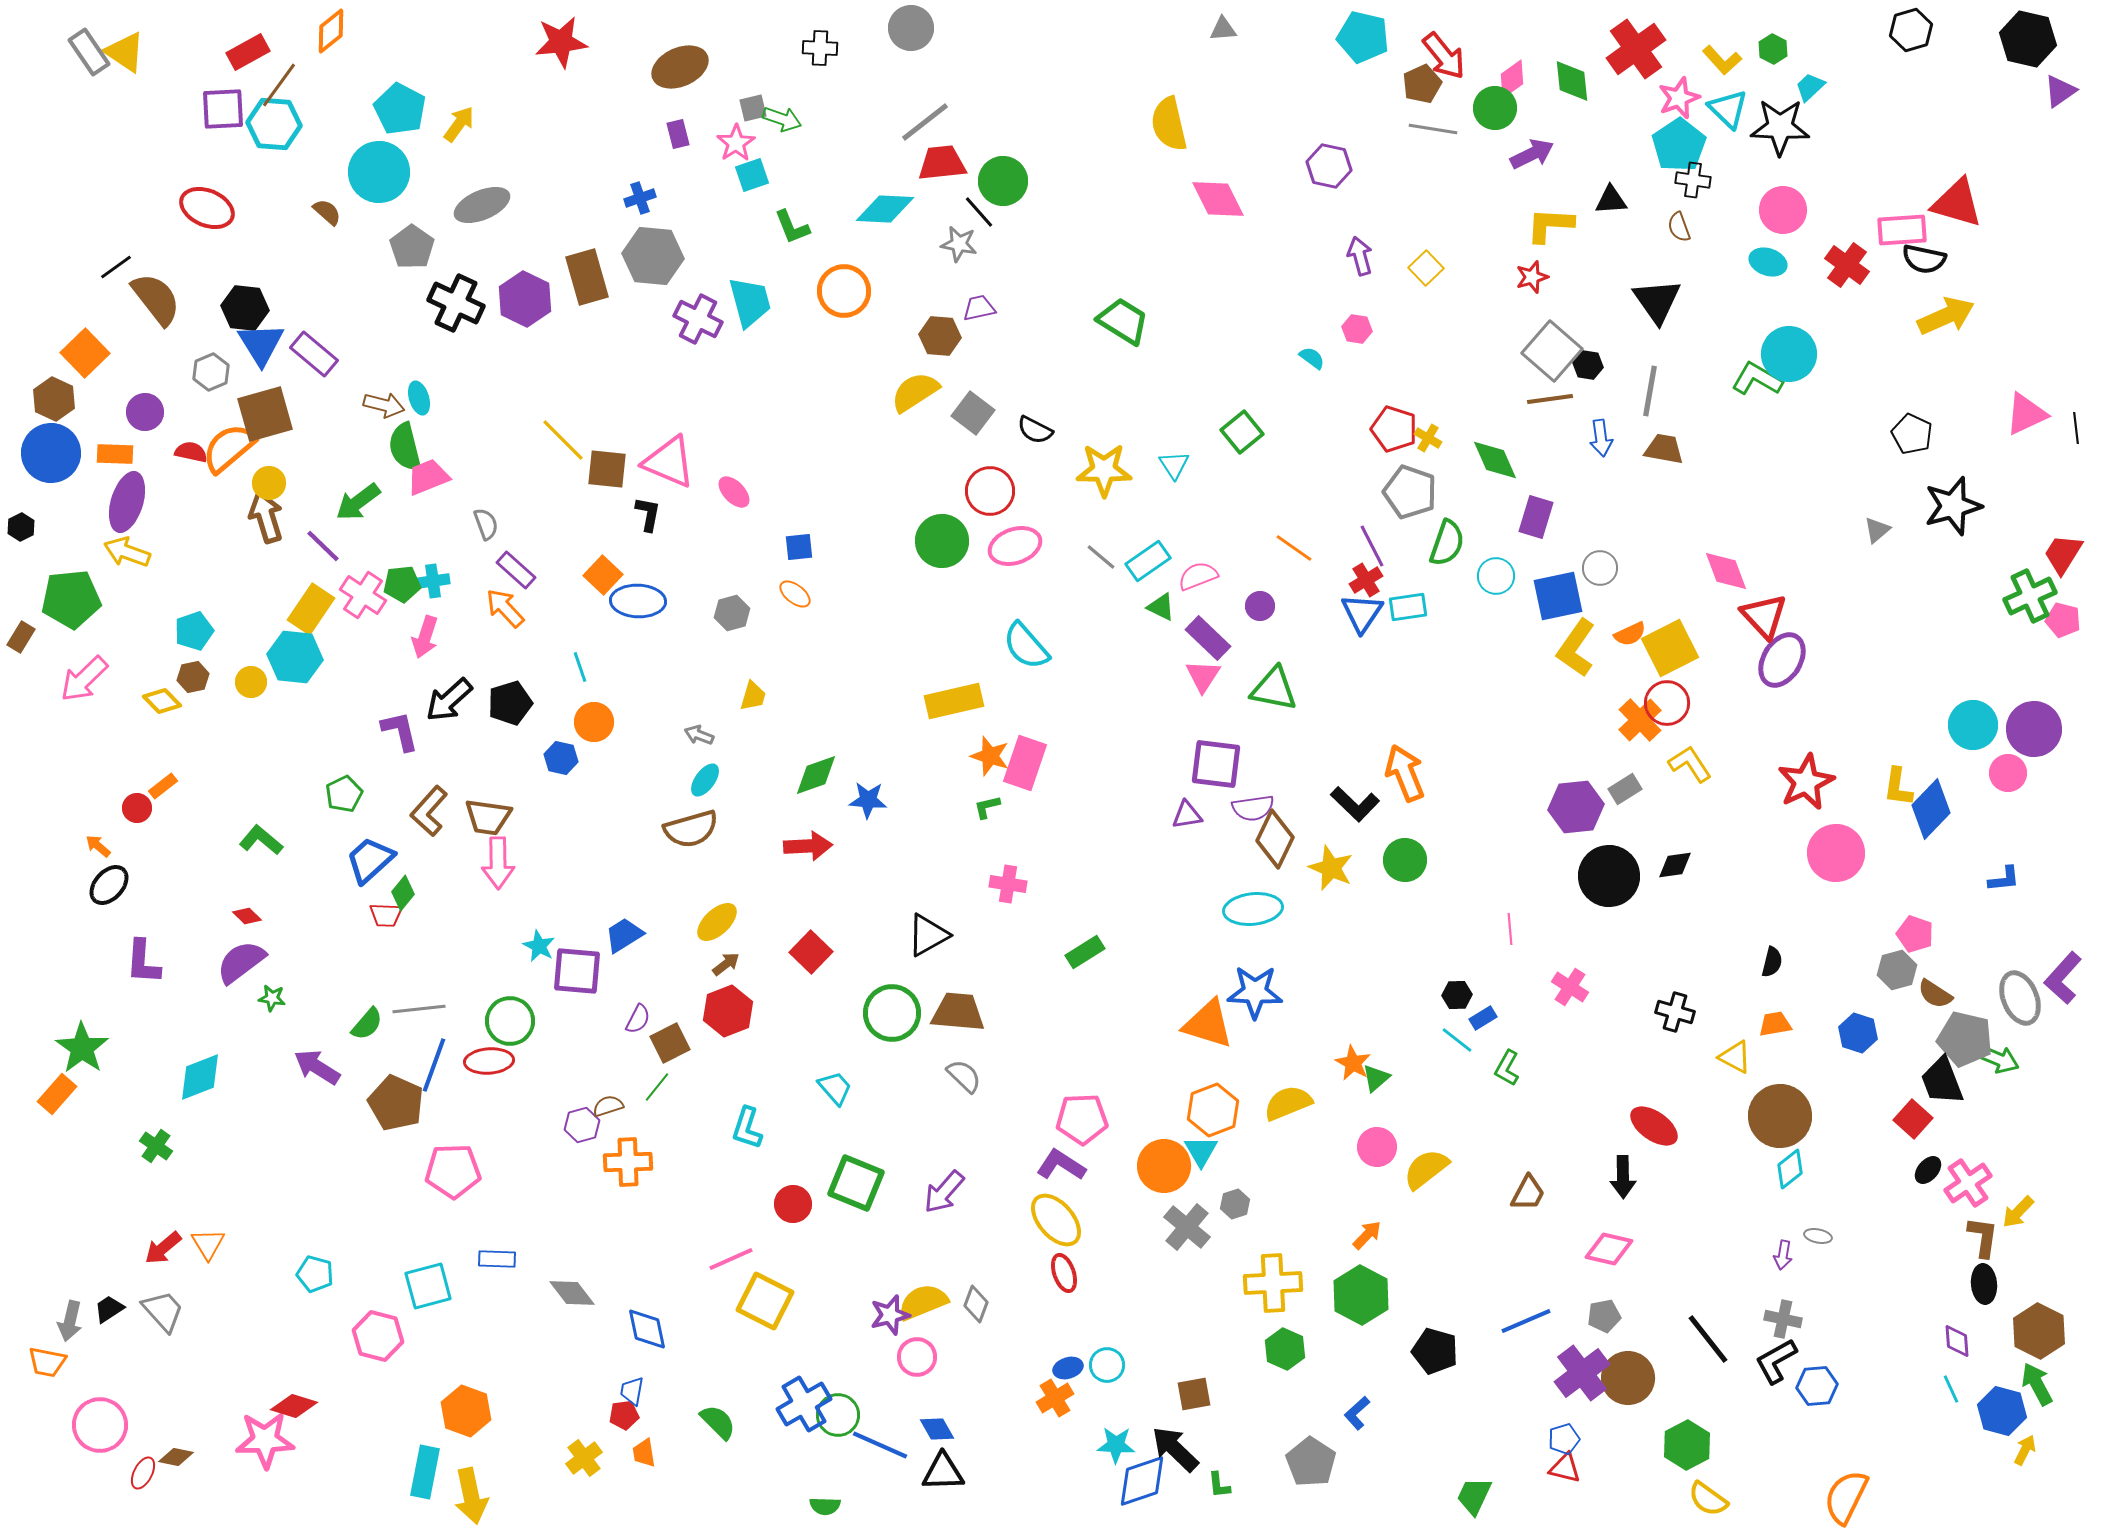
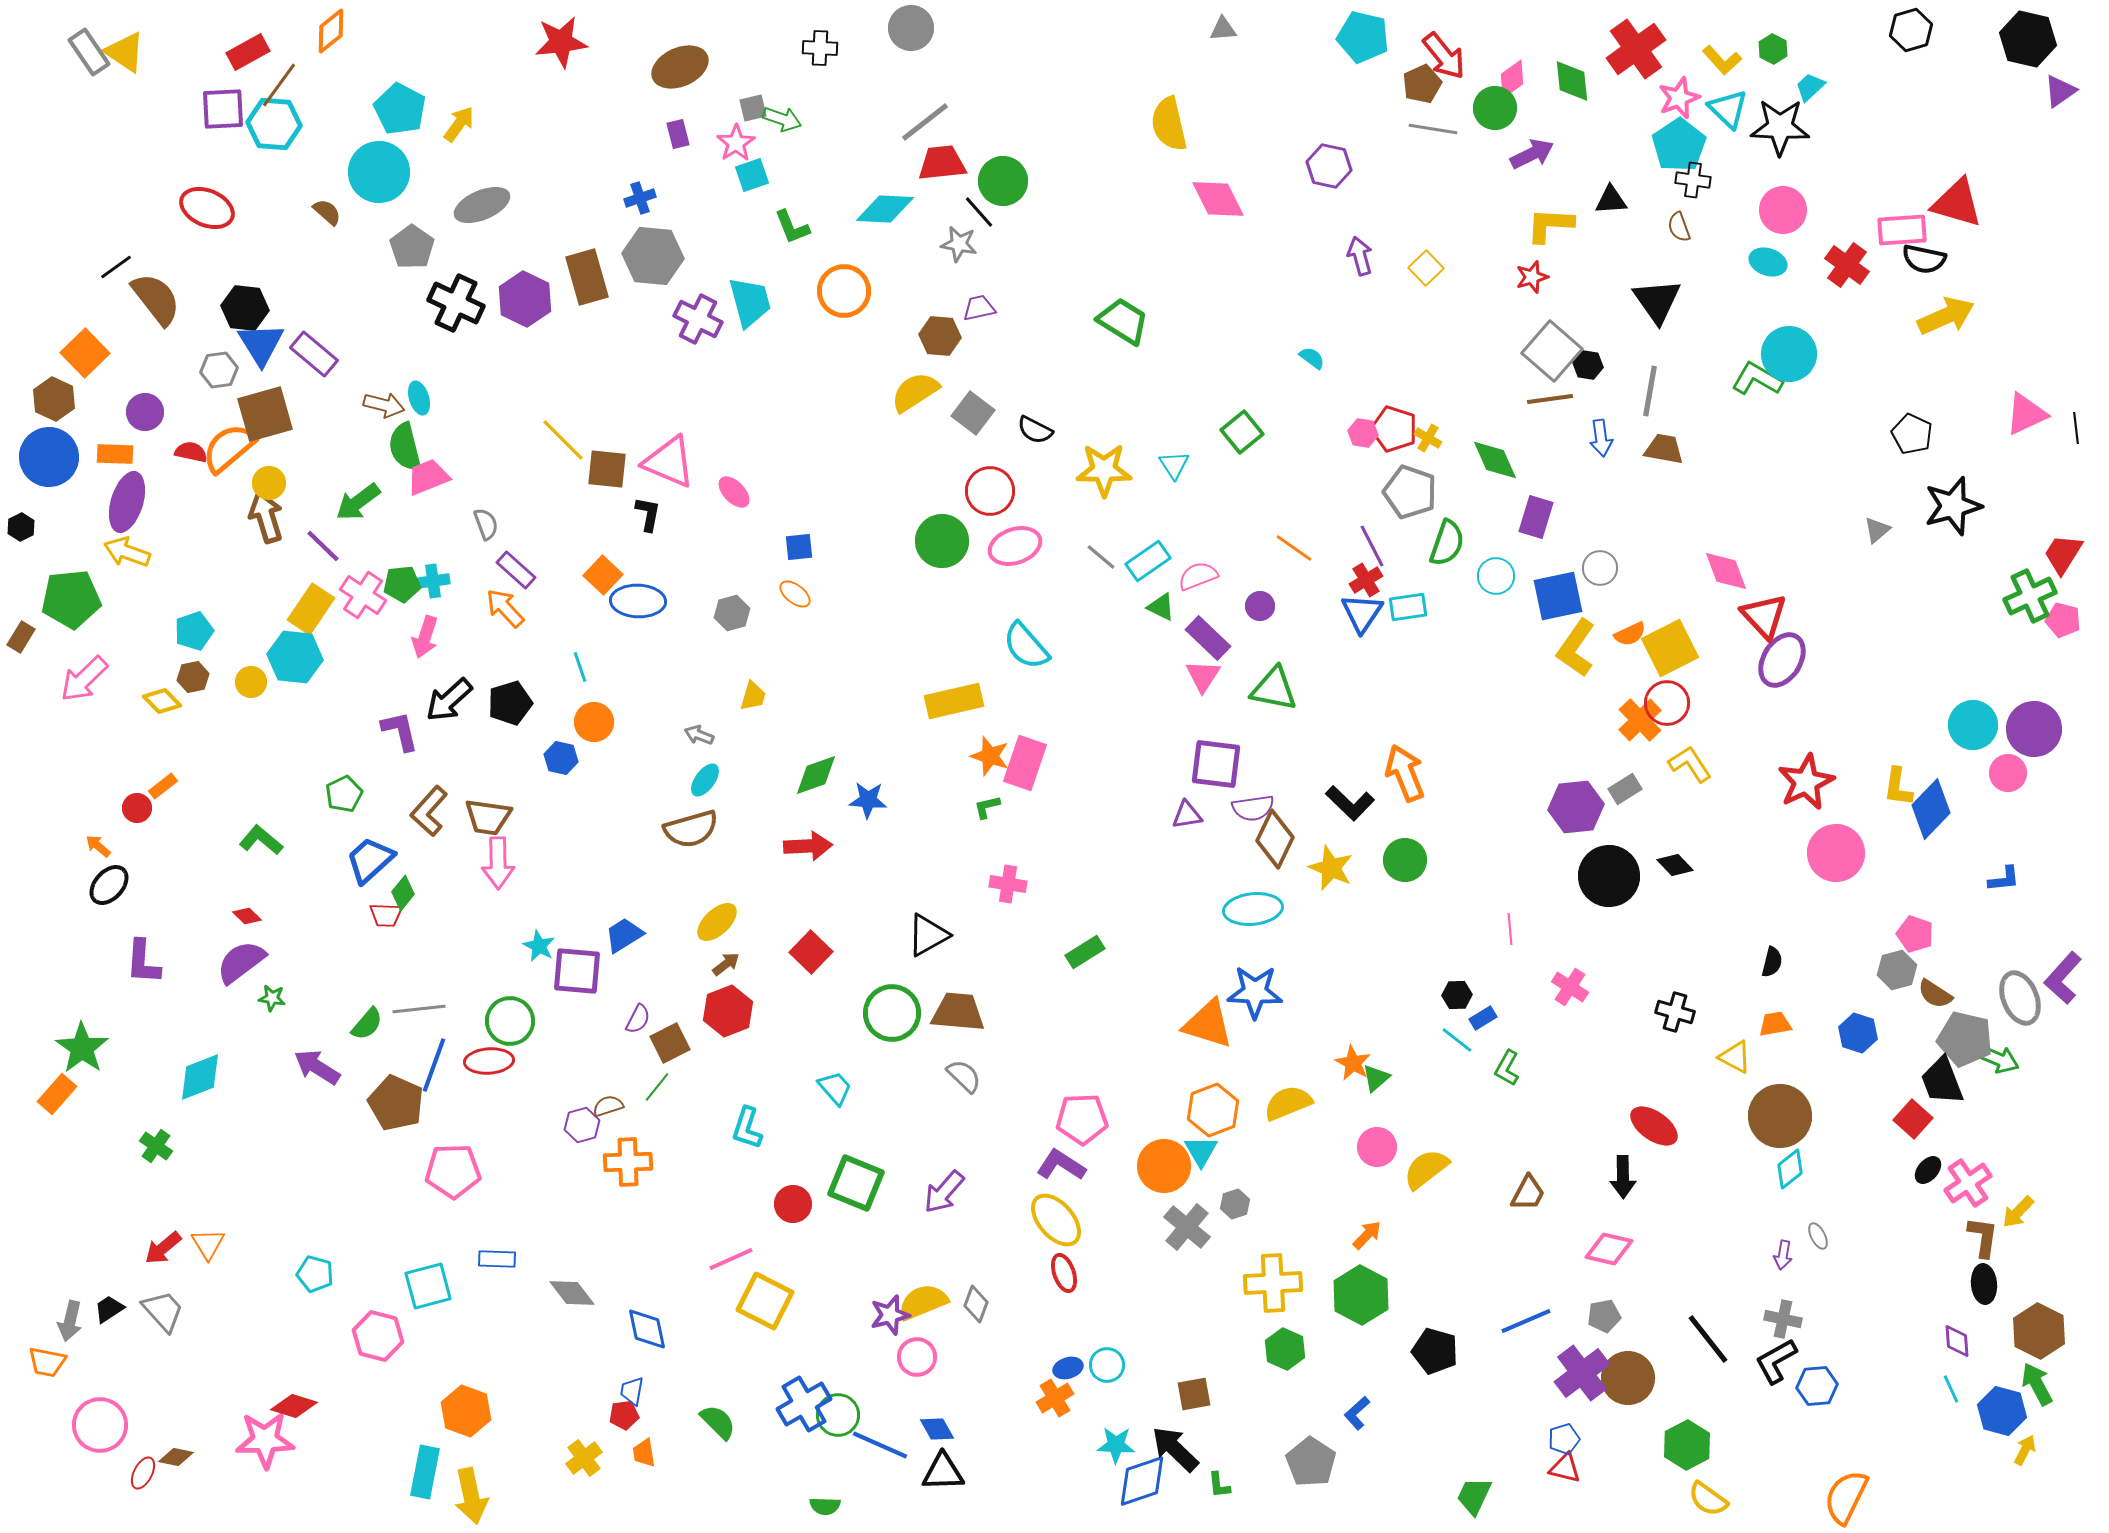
pink hexagon at (1357, 329): moved 6 px right, 104 px down
gray hexagon at (211, 372): moved 8 px right, 2 px up; rotated 15 degrees clockwise
blue circle at (51, 453): moved 2 px left, 4 px down
black L-shape at (1355, 804): moved 5 px left, 1 px up
black diamond at (1675, 865): rotated 54 degrees clockwise
gray ellipse at (1818, 1236): rotated 52 degrees clockwise
